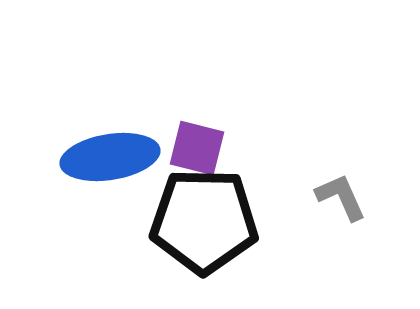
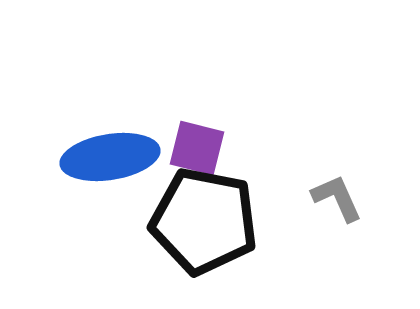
gray L-shape: moved 4 px left, 1 px down
black pentagon: rotated 10 degrees clockwise
